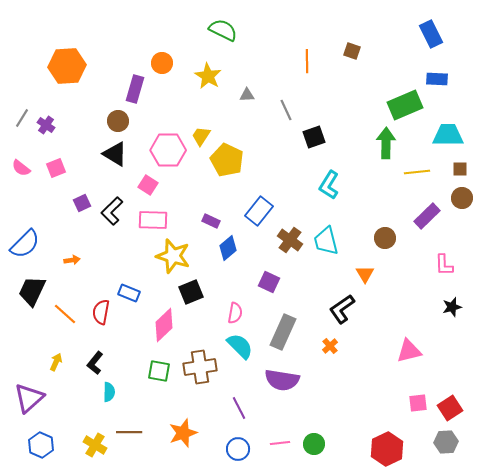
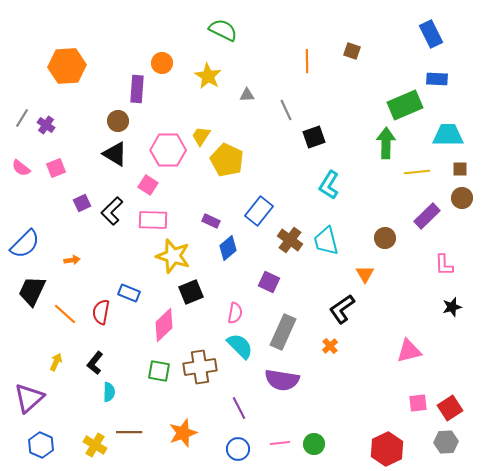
purple rectangle at (135, 89): moved 2 px right; rotated 12 degrees counterclockwise
